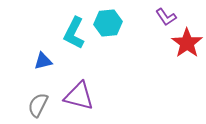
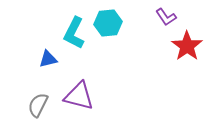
red star: moved 3 px down
blue triangle: moved 5 px right, 2 px up
